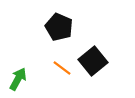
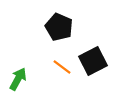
black square: rotated 12 degrees clockwise
orange line: moved 1 px up
